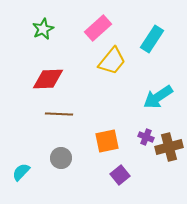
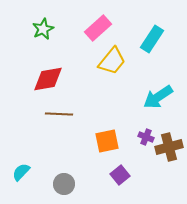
red diamond: rotated 8 degrees counterclockwise
gray circle: moved 3 px right, 26 px down
